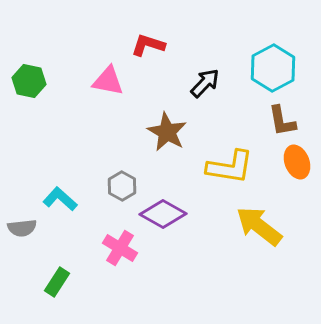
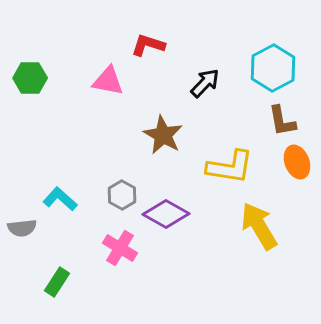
green hexagon: moved 1 px right, 3 px up; rotated 12 degrees counterclockwise
brown star: moved 4 px left, 3 px down
gray hexagon: moved 9 px down
purple diamond: moved 3 px right
yellow arrow: rotated 21 degrees clockwise
